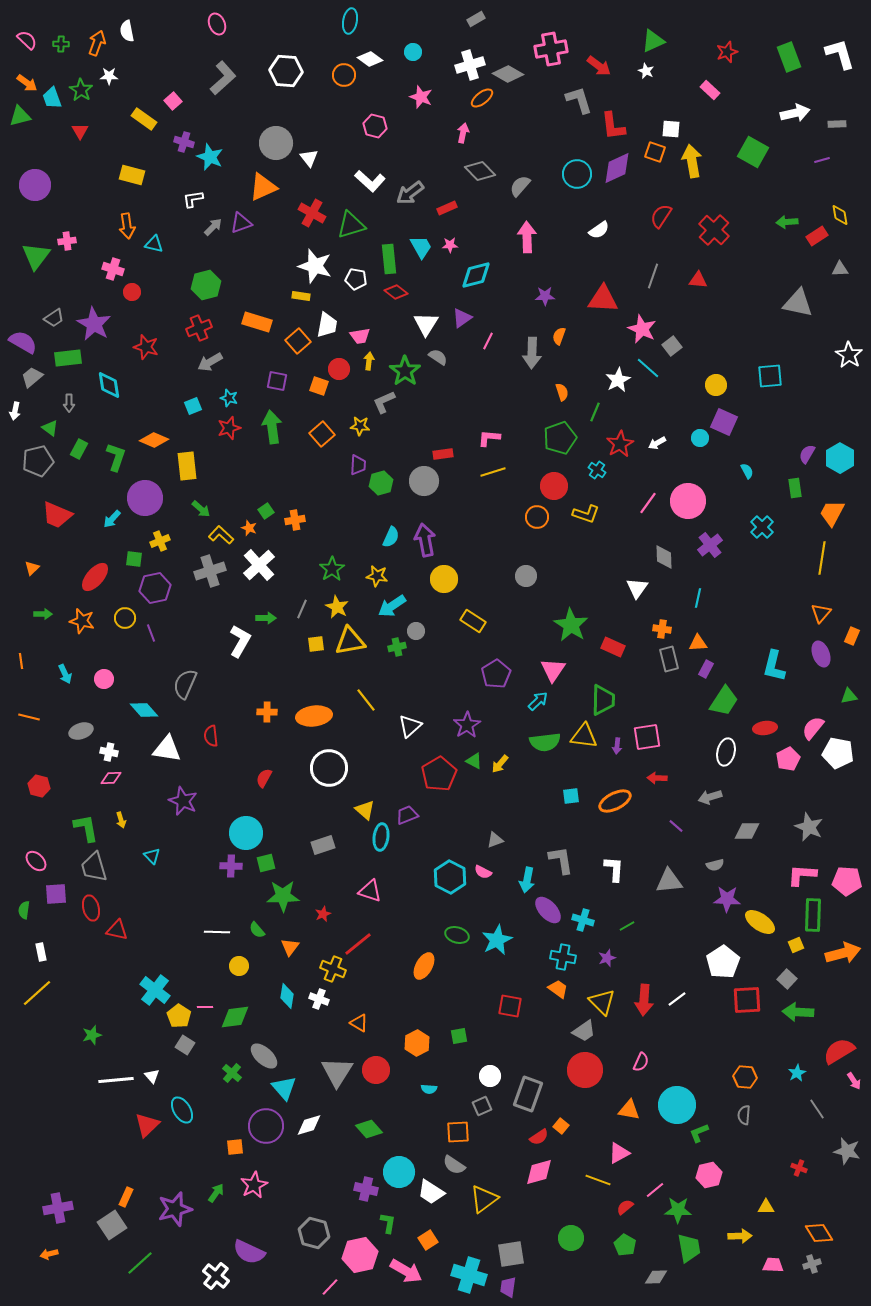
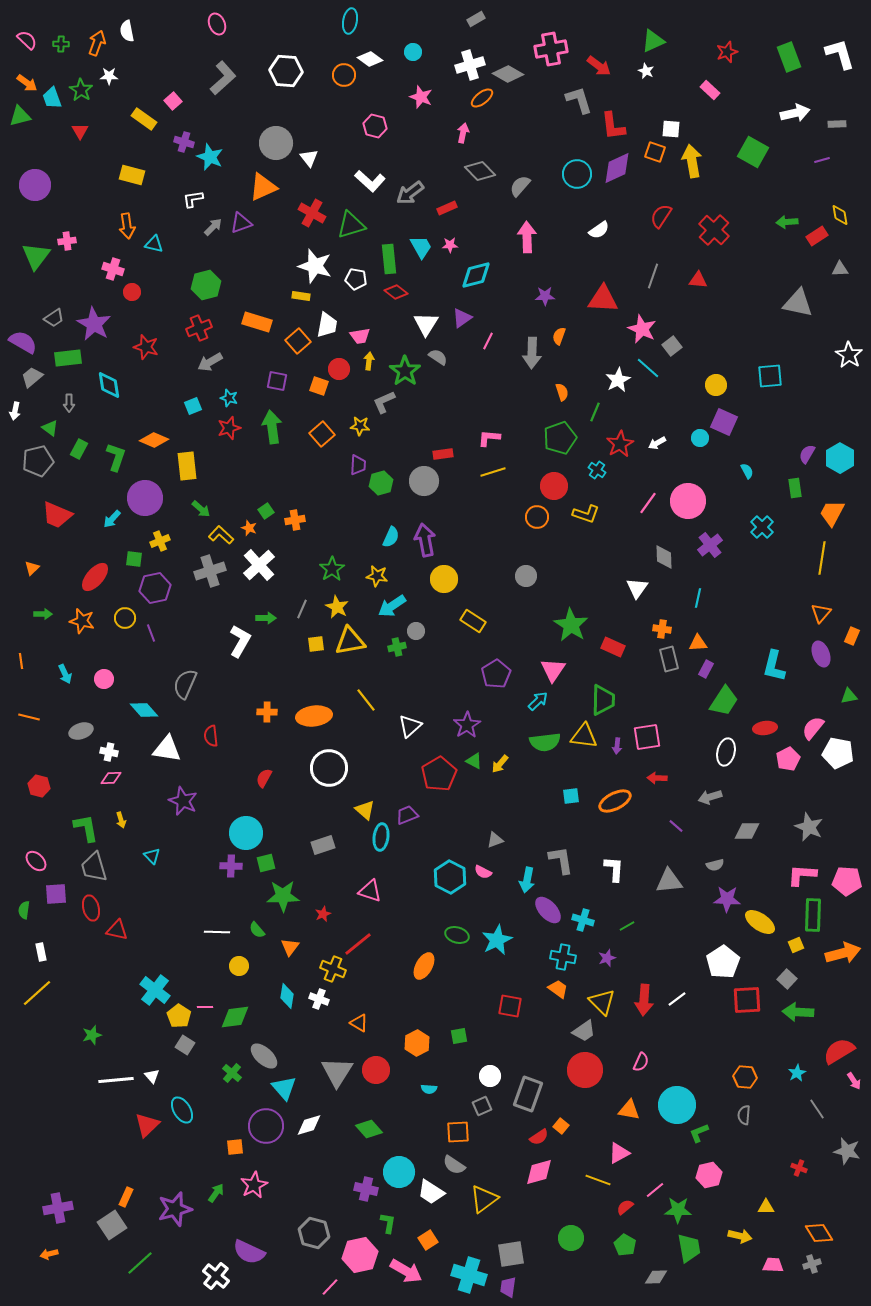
yellow arrow at (740, 1236): rotated 15 degrees clockwise
